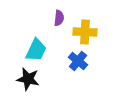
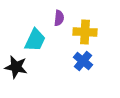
cyan trapezoid: moved 1 px left, 10 px up
blue cross: moved 5 px right
black star: moved 12 px left, 12 px up
